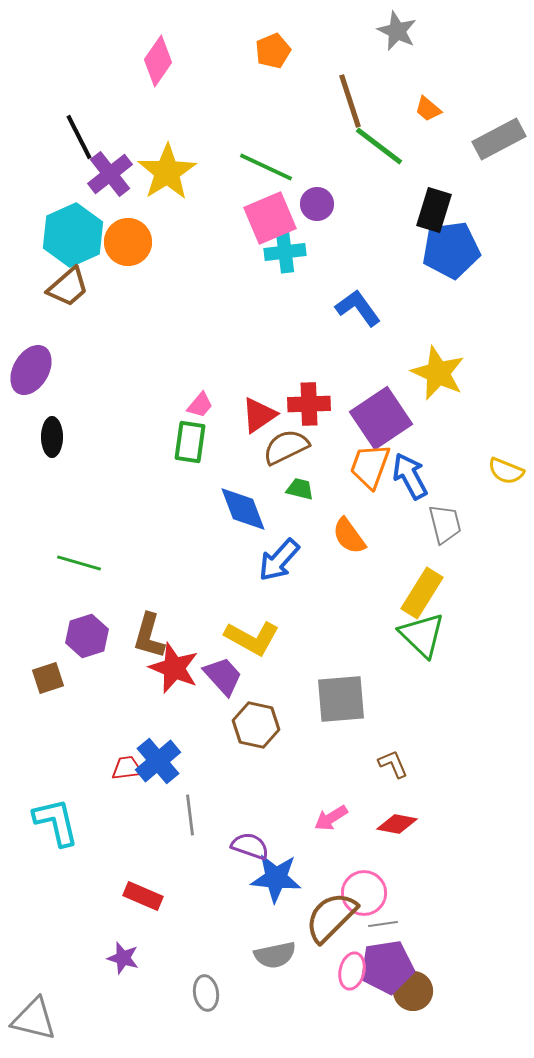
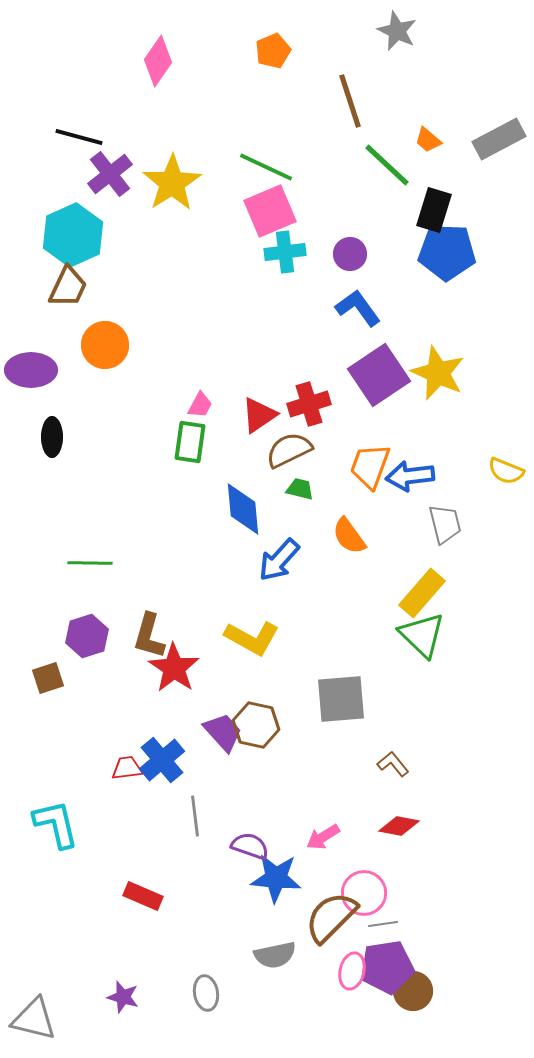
orange trapezoid at (428, 109): moved 31 px down
black line at (79, 137): rotated 48 degrees counterclockwise
green line at (379, 146): moved 8 px right, 19 px down; rotated 6 degrees clockwise
yellow star at (167, 172): moved 5 px right, 11 px down
purple circle at (317, 204): moved 33 px right, 50 px down
pink square at (270, 218): moved 7 px up
orange circle at (128, 242): moved 23 px left, 103 px down
blue pentagon at (451, 250): moved 4 px left, 2 px down; rotated 10 degrees clockwise
brown trapezoid at (68, 287): rotated 24 degrees counterclockwise
purple ellipse at (31, 370): rotated 60 degrees clockwise
red cross at (309, 404): rotated 15 degrees counterclockwise
pink trapezoid at (200, 405): rotated 12 degrees counterclockwise
purple square at (381, 418): moved 2 px left, 43 px up
brown semicircle at (286, 447): moved 3 px right, 3 px down
blue arrow at (410, 476): rotated 69 degrees counterclockwise
blue diamond at (243, 509): rotated 16 degrees clockwise
green line at (79, 563): moved 11 px right; rotated 15 degrees counterclockwise
yellow rectangle at (422, 593): rotated 9 degrees clockwise
red star at (174, 668): rotated 12 degrees clockwise
purple trapezoid at (223, 676): moved 56 px down
blue cross at (158, 761): moved 4 px right, 1 px up
brown L-shape at (393, 764): rotated 16 degrees counterclockwise
gray line at (190, 815): moved 5 px right, 1 px down
pink arrow at (331, 818): moved 8 px left, 19 px down
cyan L-shape at (56, 822): moved 2 px down
red diamond at (397, 824): moved 2 px right, 2 px down
purple star at (123, 958): moved 39 px down
